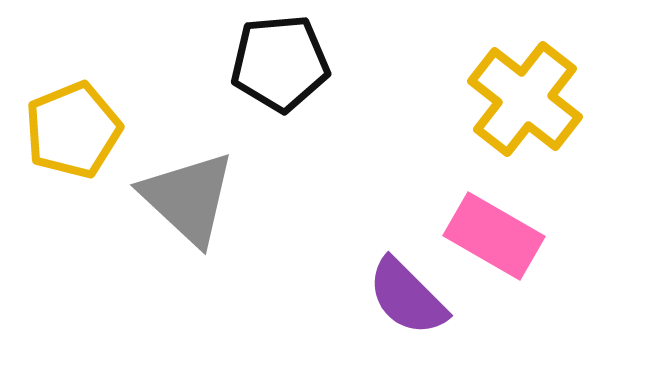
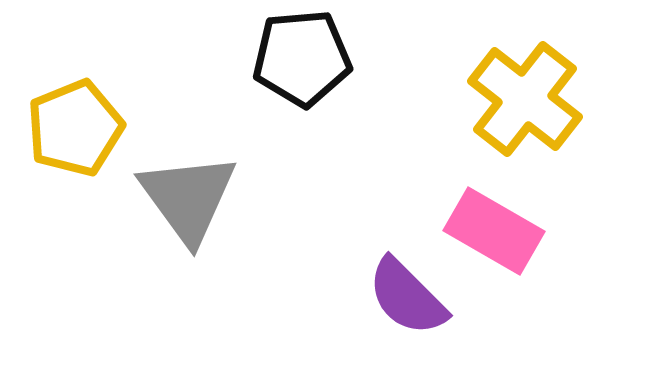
black pentagon: moved 22 px right, 5 px up
yellow pentagon: moved 2 px right, 2 px up
gray triangle: rotated 11 degrees clockwise
pink rectangle: moved 5 px up
